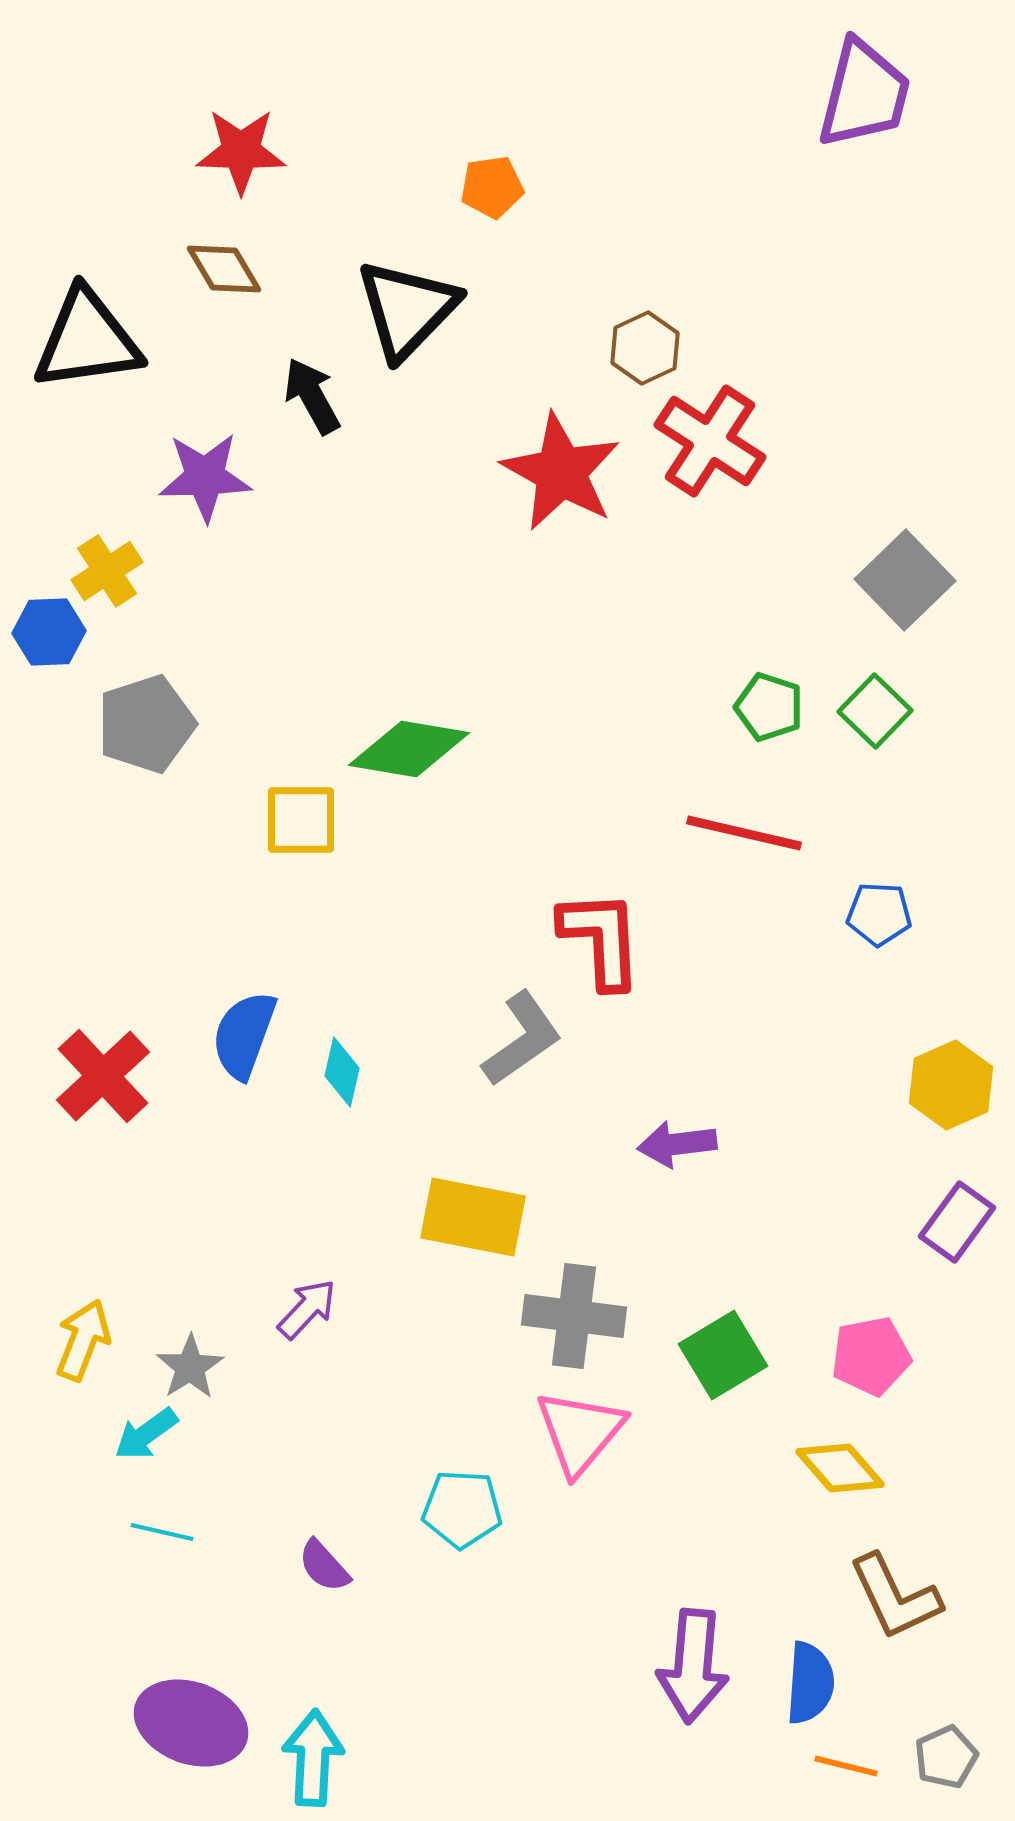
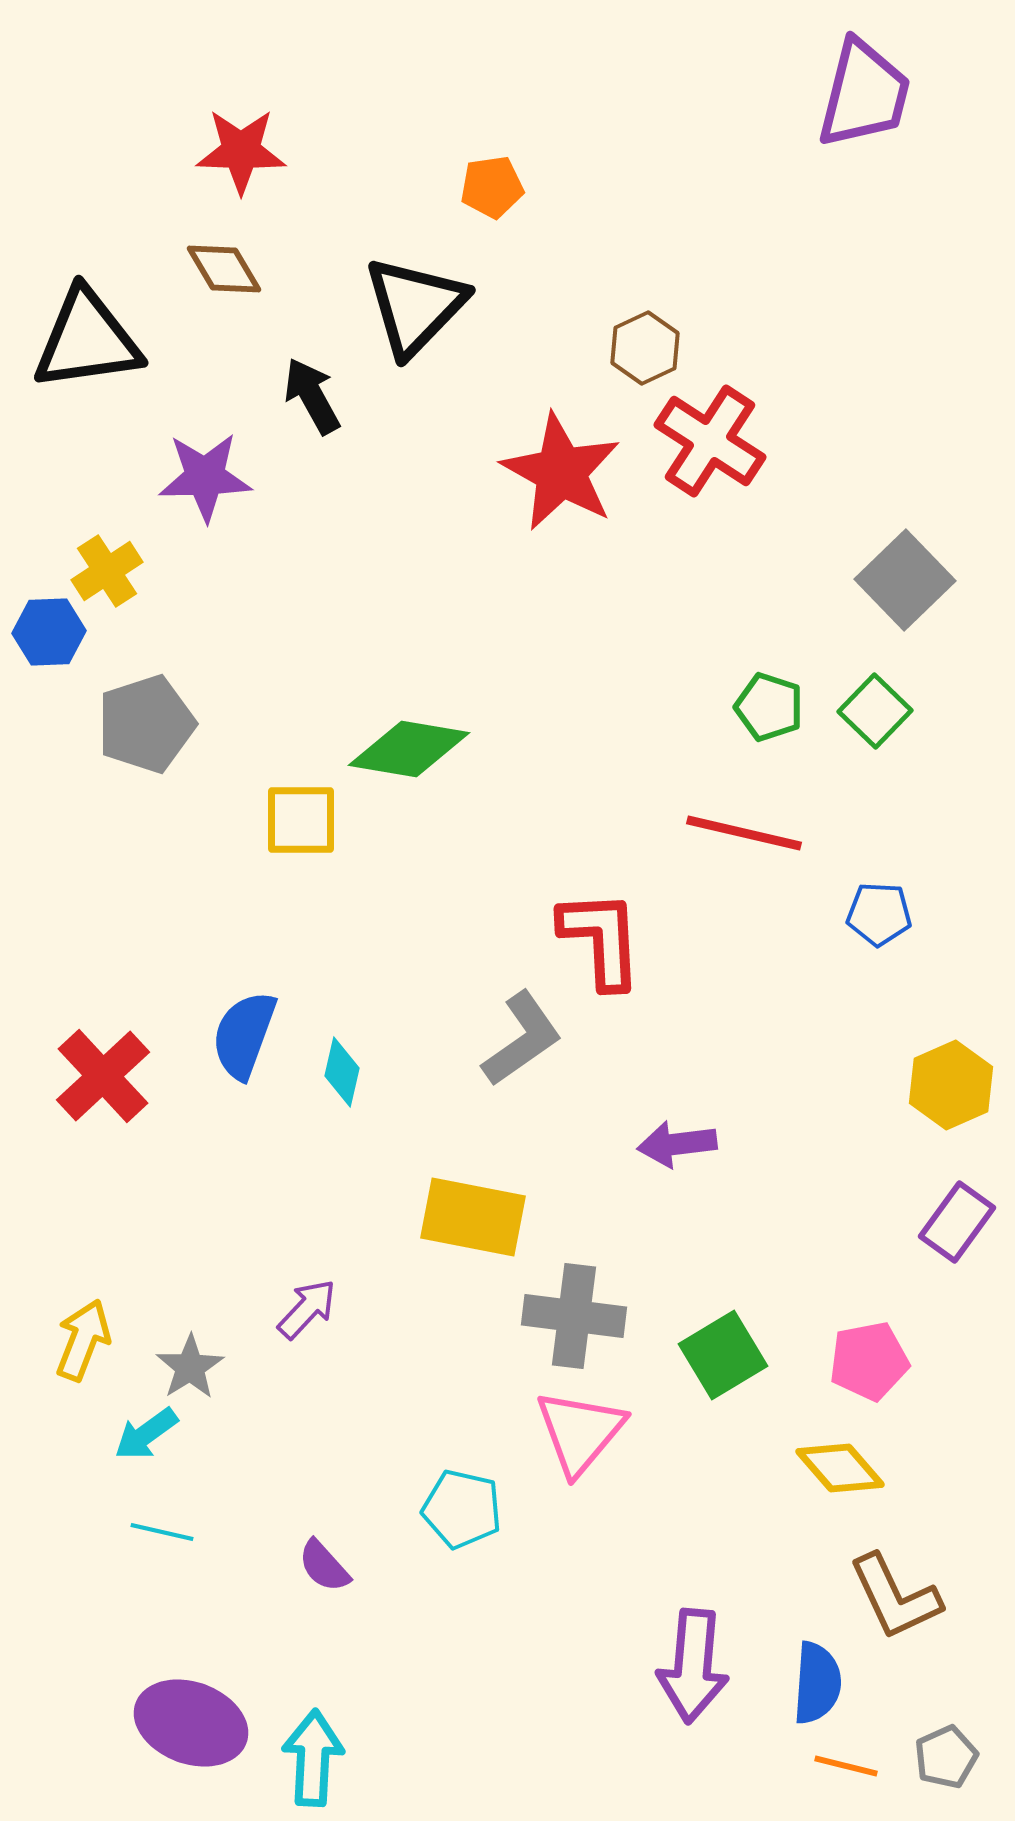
black triangle at (407, 309): moved 8 px right, 3 px up
pink pentagon at (871, 1356): moved 2 px left, 5 px down
cyan pentagon at (462, 1509): rotated 10 degrees clockwise
blue semicircle at (810, 1683): moved 7 px right
